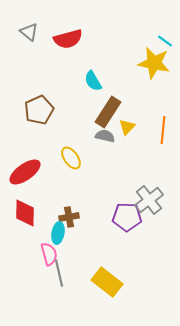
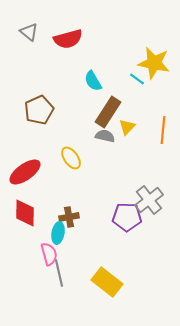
cyan line: moved 28 px left, 38 px down
